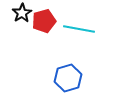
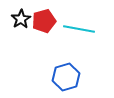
black star: moved 1 px left, 6 px down
blue hexagon: moved 2 px left, 1 px up
